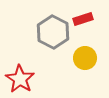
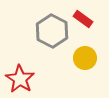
red rectangle: rotated 54 degrees clockwise
gray hexagon: moved 1 px left, 1 px up
